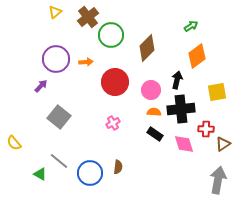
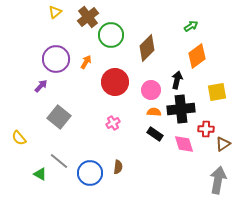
orange arrow: rotated 56 degrees counterclockwise
yellow semicircle: moved 5 px right, 5 px up
